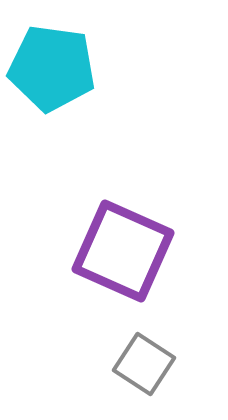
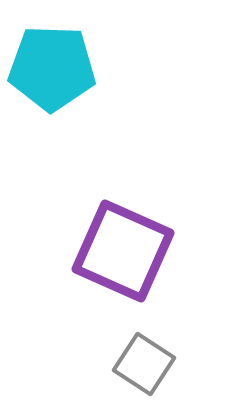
cyan pentagon: rotated 6 degrees counterclockwise
